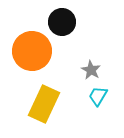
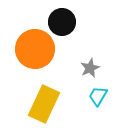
orange circle: moved 3 px right, 2 px up
gray star: moved 1 px left, 2 px up; rotated 18 degrees clockwise
